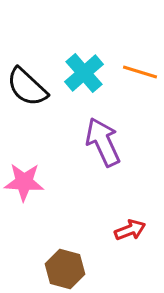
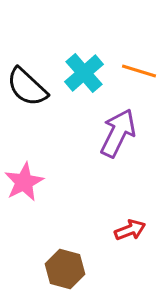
orange line: moved 1 px left, 1 px up
purple arrow: moved 15 px right, 9 px up; rotated 51 degrees clockwise
pink star: rotated 30 degrees counterclockwise
